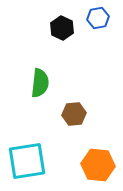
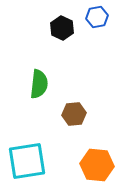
blue hexagon: moved 1 px left, 1 px up
green semicircle: moved 1 px left, 1 px down
orange hexagon: moved 1 px left
